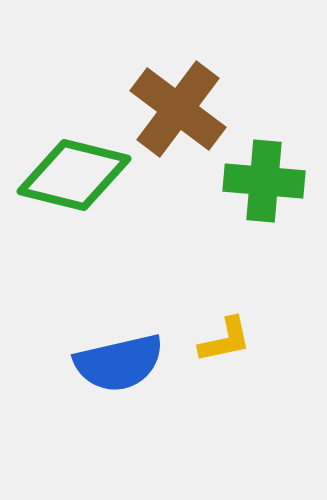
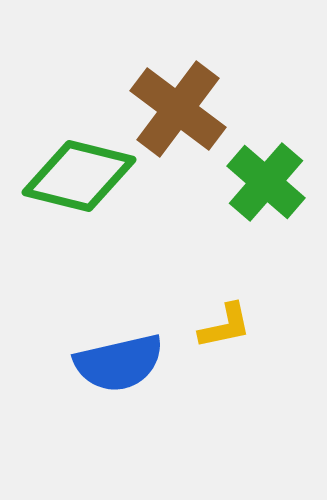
green diamond: moved 5 px right, 1 px down
green cross: moved 2 px right, 1 px down; rotated 36 degrees clockwise
yellow L-shape: moved 14 px up
